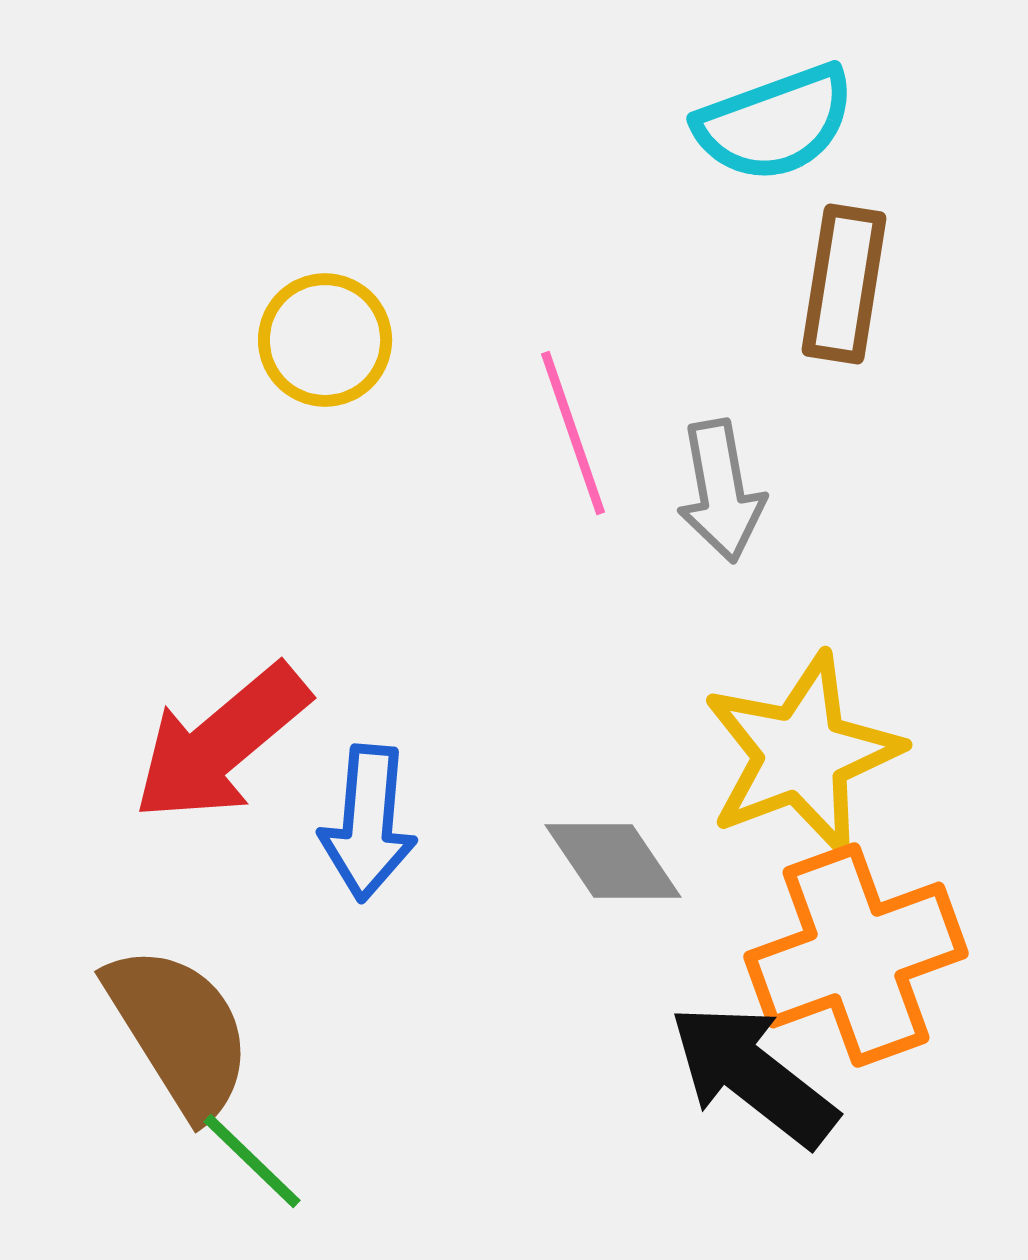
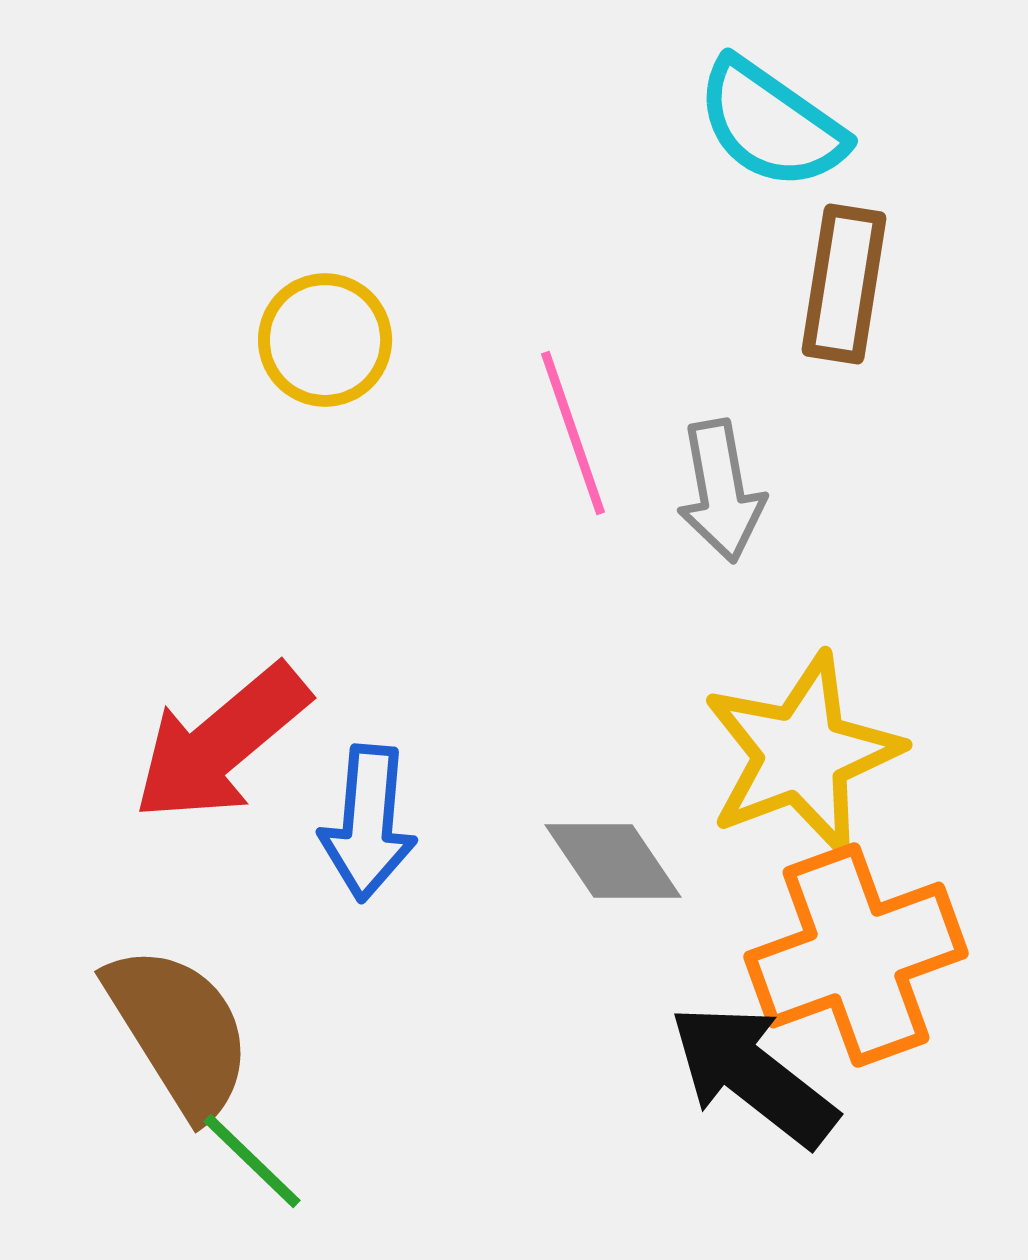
cyan semicircle: moved 4 px left, 1 px down; rotated 55 degrees clockwise
